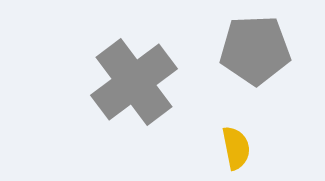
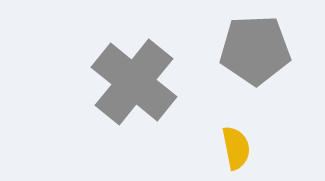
gray cross: rotated 14 degrees counterclockwise
